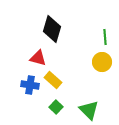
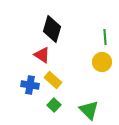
red triangle: moved 4 px right, 3 px up; rotated 18 degrees clockwise
green square: moved 2 px left, 2 px up
